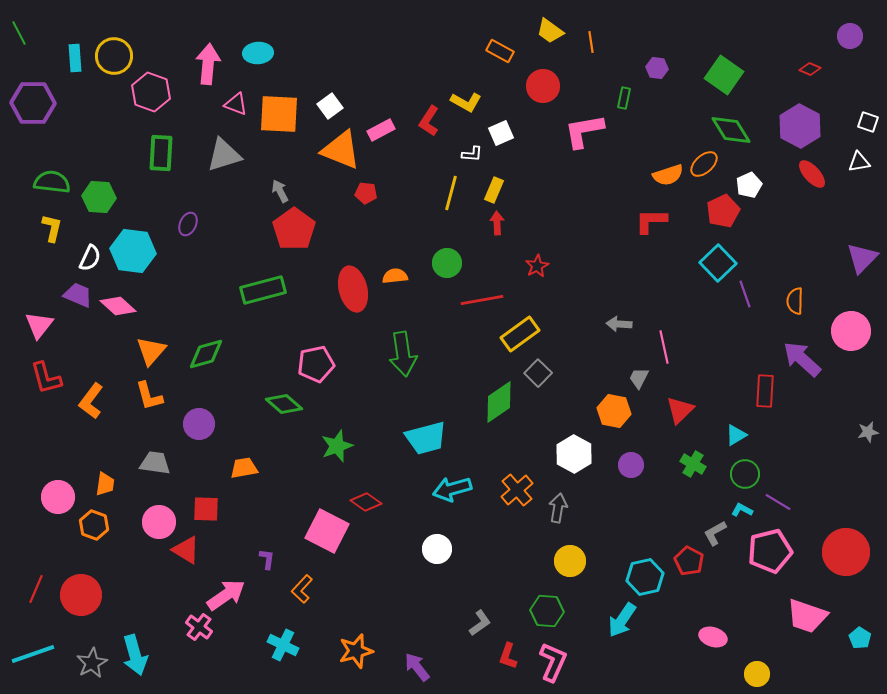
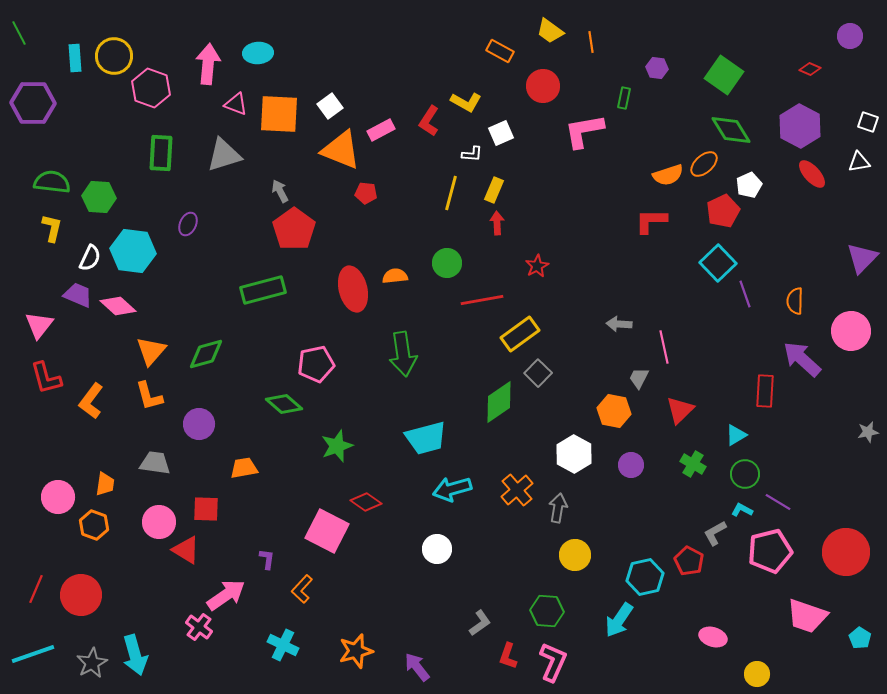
pink hexagon at (151, 92): moved 4 px up
yellow circle at (570, 561): moved 5 px right, 6 px up
cyan arrow at (622, 620): moved 3 px left
